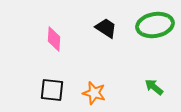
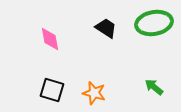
green ellipse: moved 1 px left, 2 px up
pink diamond: moved 4 px left; rotated 15 degrees counterclockwise
black square: rotated 10 degrees clockwise
